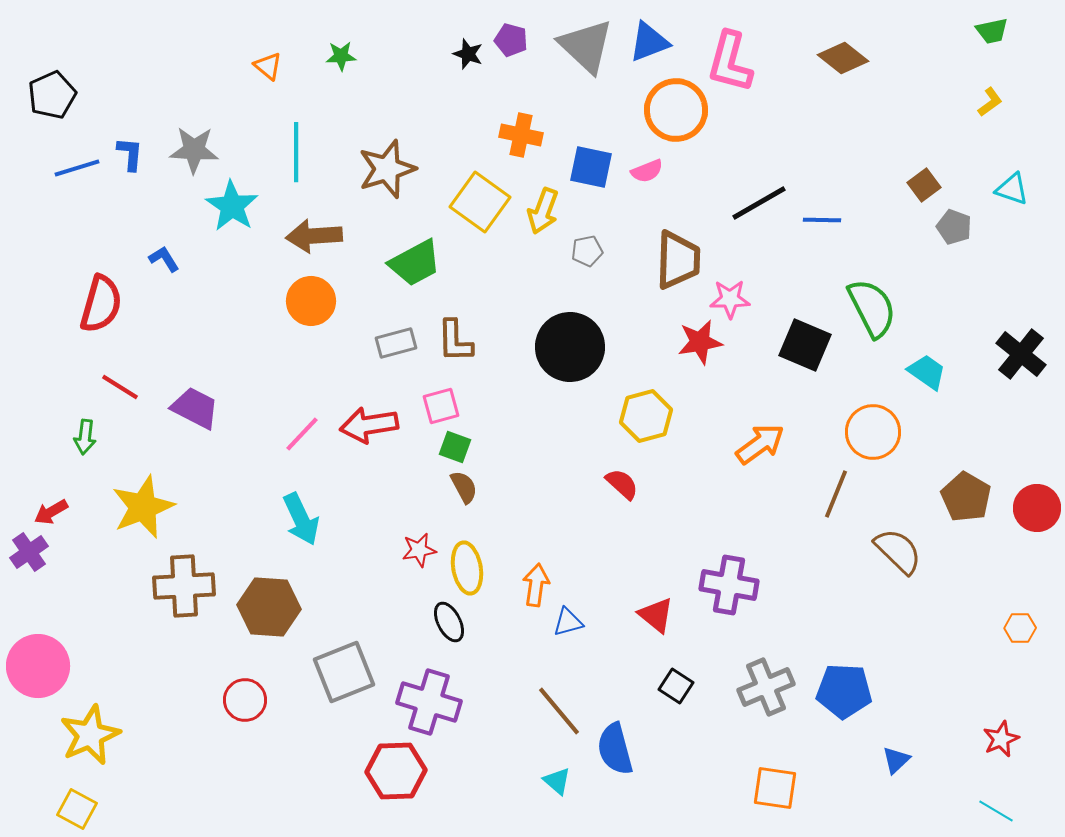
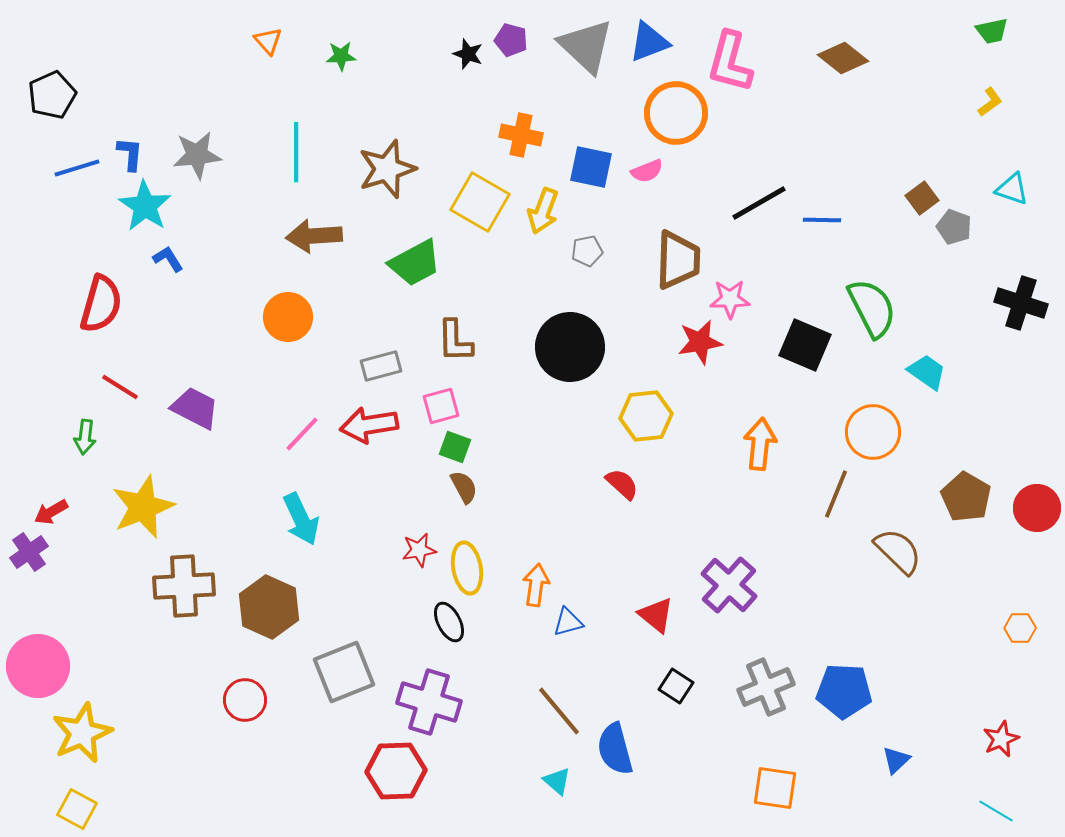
orange triangle at (268, 66): moved 25 px up; rotated 8 degrees clockwise
orange circle at (676, 110): moved 3 px down
gray star at (194, 150): moved 3 px right, 5 px down; rotated 9 degrees counterclockwise
brown square at (924, 185): moved 2 px left, 13 px down
yellow square at (480, 202): rotated 6 degrees counterclockwise
cyan star at (232, 206): moved 87 px left
blue L-shape at (164, 259): moved 4 px right
orange circle at (311, 301): moved 23 px left, 16 px down
gray rectangle at (396, 343): moved 15 px left, 23 px down
black cross at (1021, 354): moved 51 px up; rotated 21 degrees counterclockwise
yellow hexagon at (646, 416): rotated 9 degrees clockwise
orange arrow at (760, 444): rotated 48 degrees counterclockwise
purple cross at (729, 585): rotated 32 degrees clockwise
brown hexagon at (269, 607): rotated 20 degrees clockwise
yellow star at (90, 735): moved 8 px left, 2 px up
